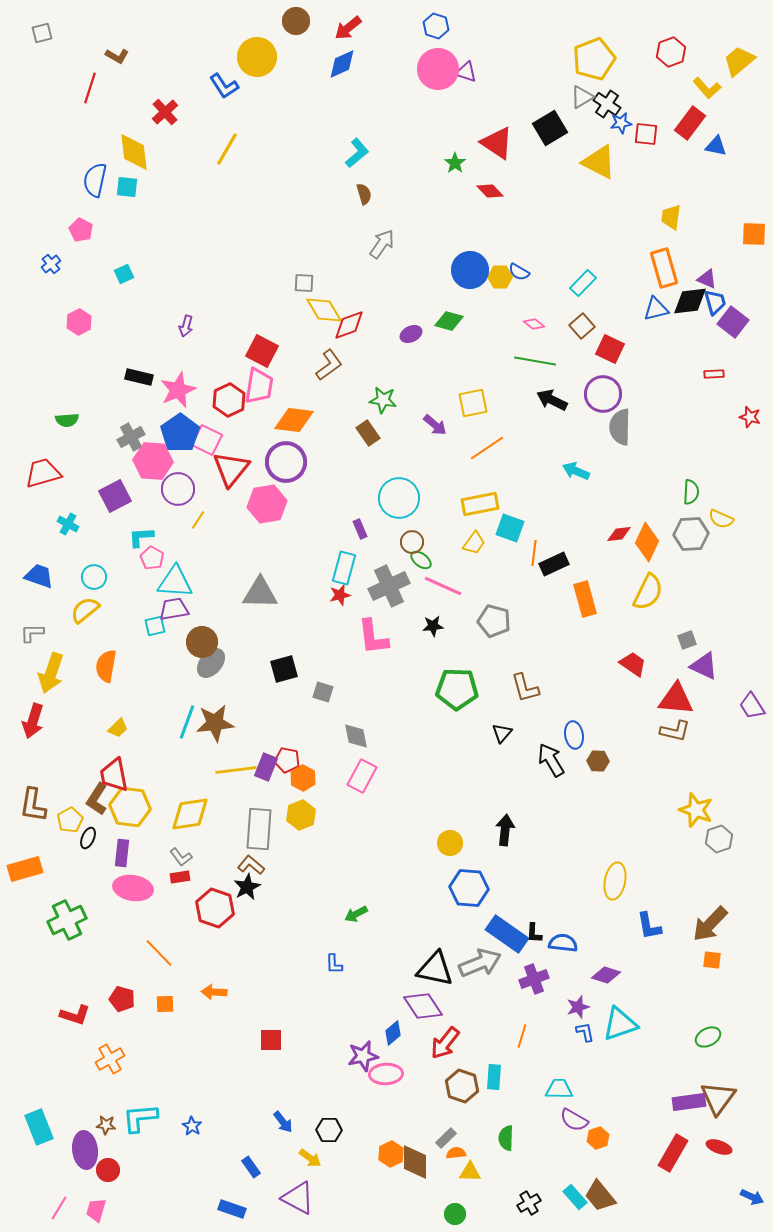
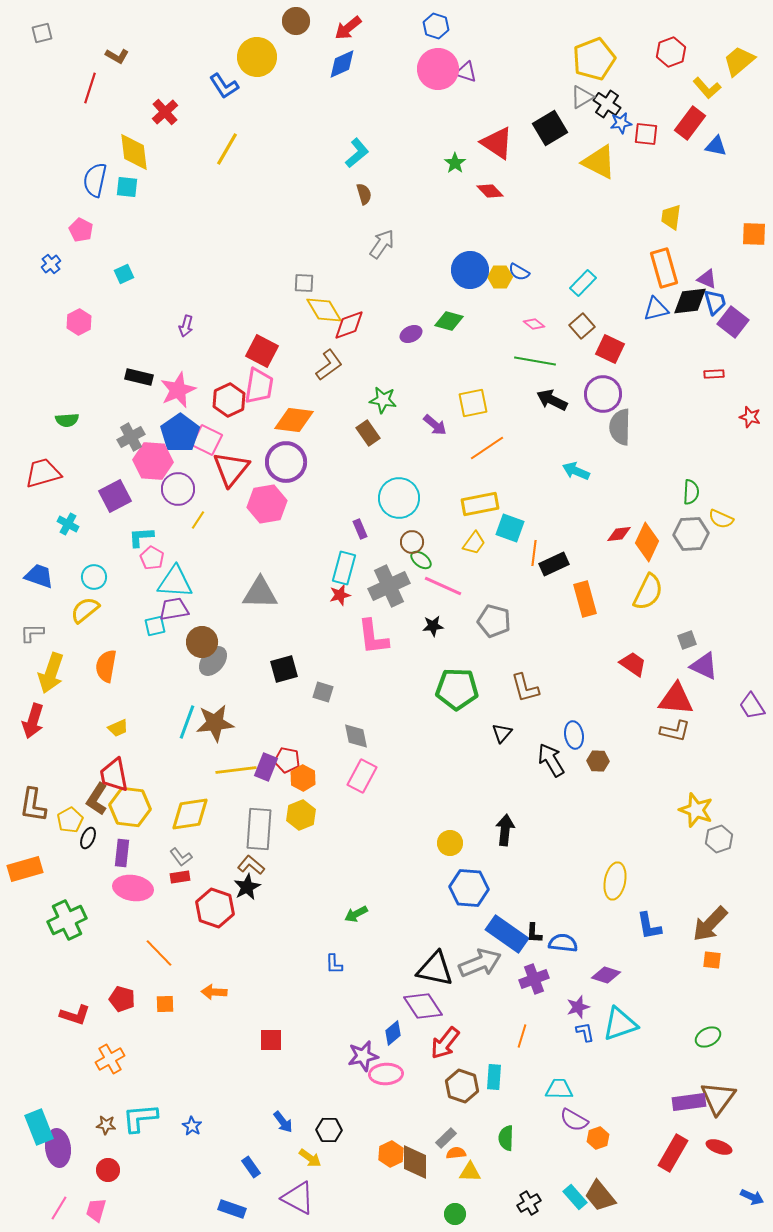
gray ellipse at (211, 663): moved 2 px right, 2 px up
yellow trapezoid at (118, 728): rotated 20 degrees clockwise
purple ellipse at (85, 1150): moved 27 px left, 2 px up
